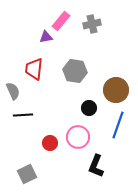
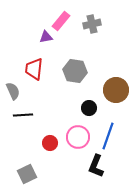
blue line: moved 10 px left, 11 px down
